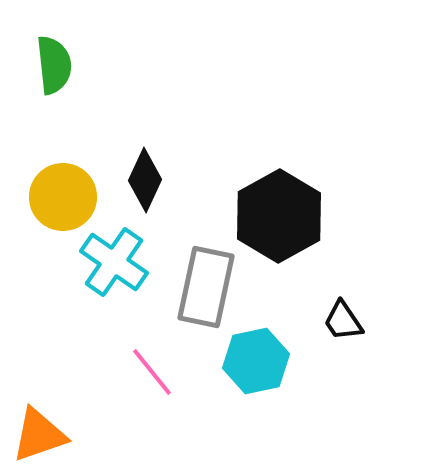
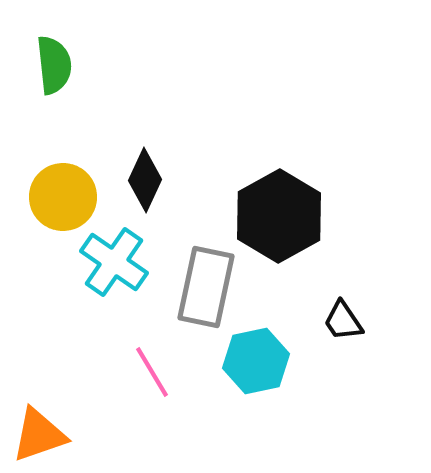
pink line: rotated 8 degrees clockwise
